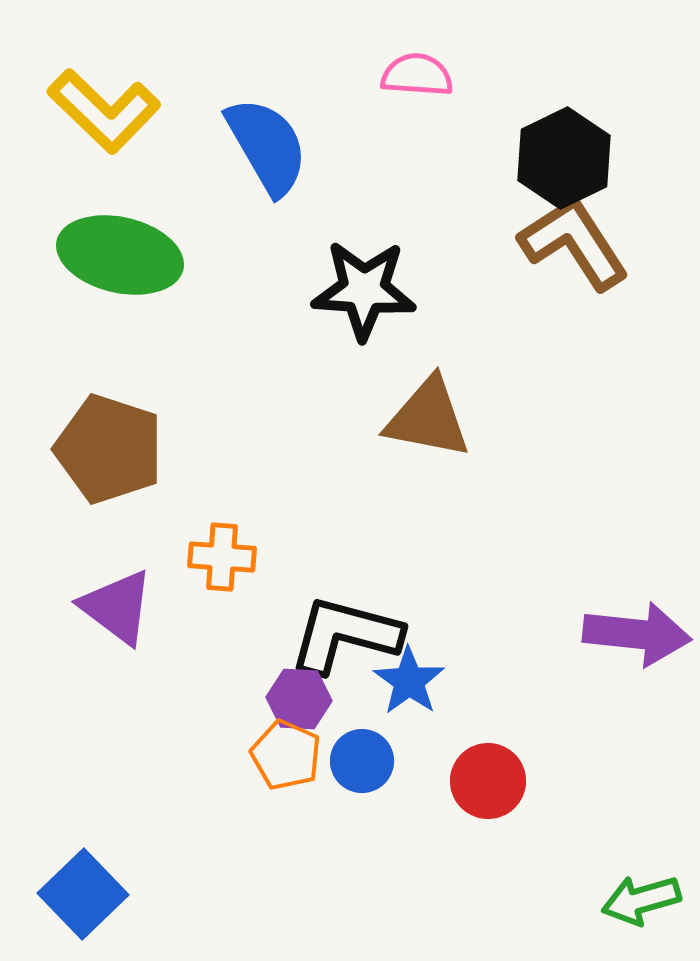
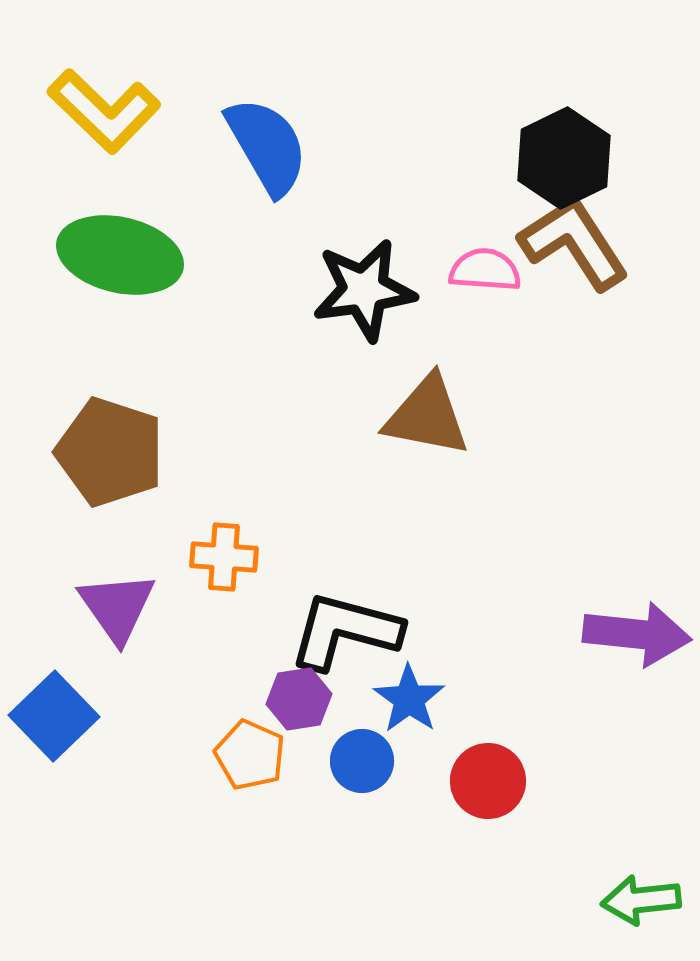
pink semicircle: moved 68 px right, 195 px down
black star: rotated 12 degrees counterclockwise
brown triangle: moved 1 px left, 2 px up
brown pentagon: moved 1 px right, 3 px down
orange cross: moved 2 px right
purple triangle: rotated 18 degrees clockwise
black L-shape: moved 4 px up
blue star: moved 18 px down
purple hexagon: rotated 12 degrees counterclockwise
orange pentagon: moved 36 px left
blue square: moved 29 px left, 178 px up
green arrow: rotated 10 degrees clockwise
